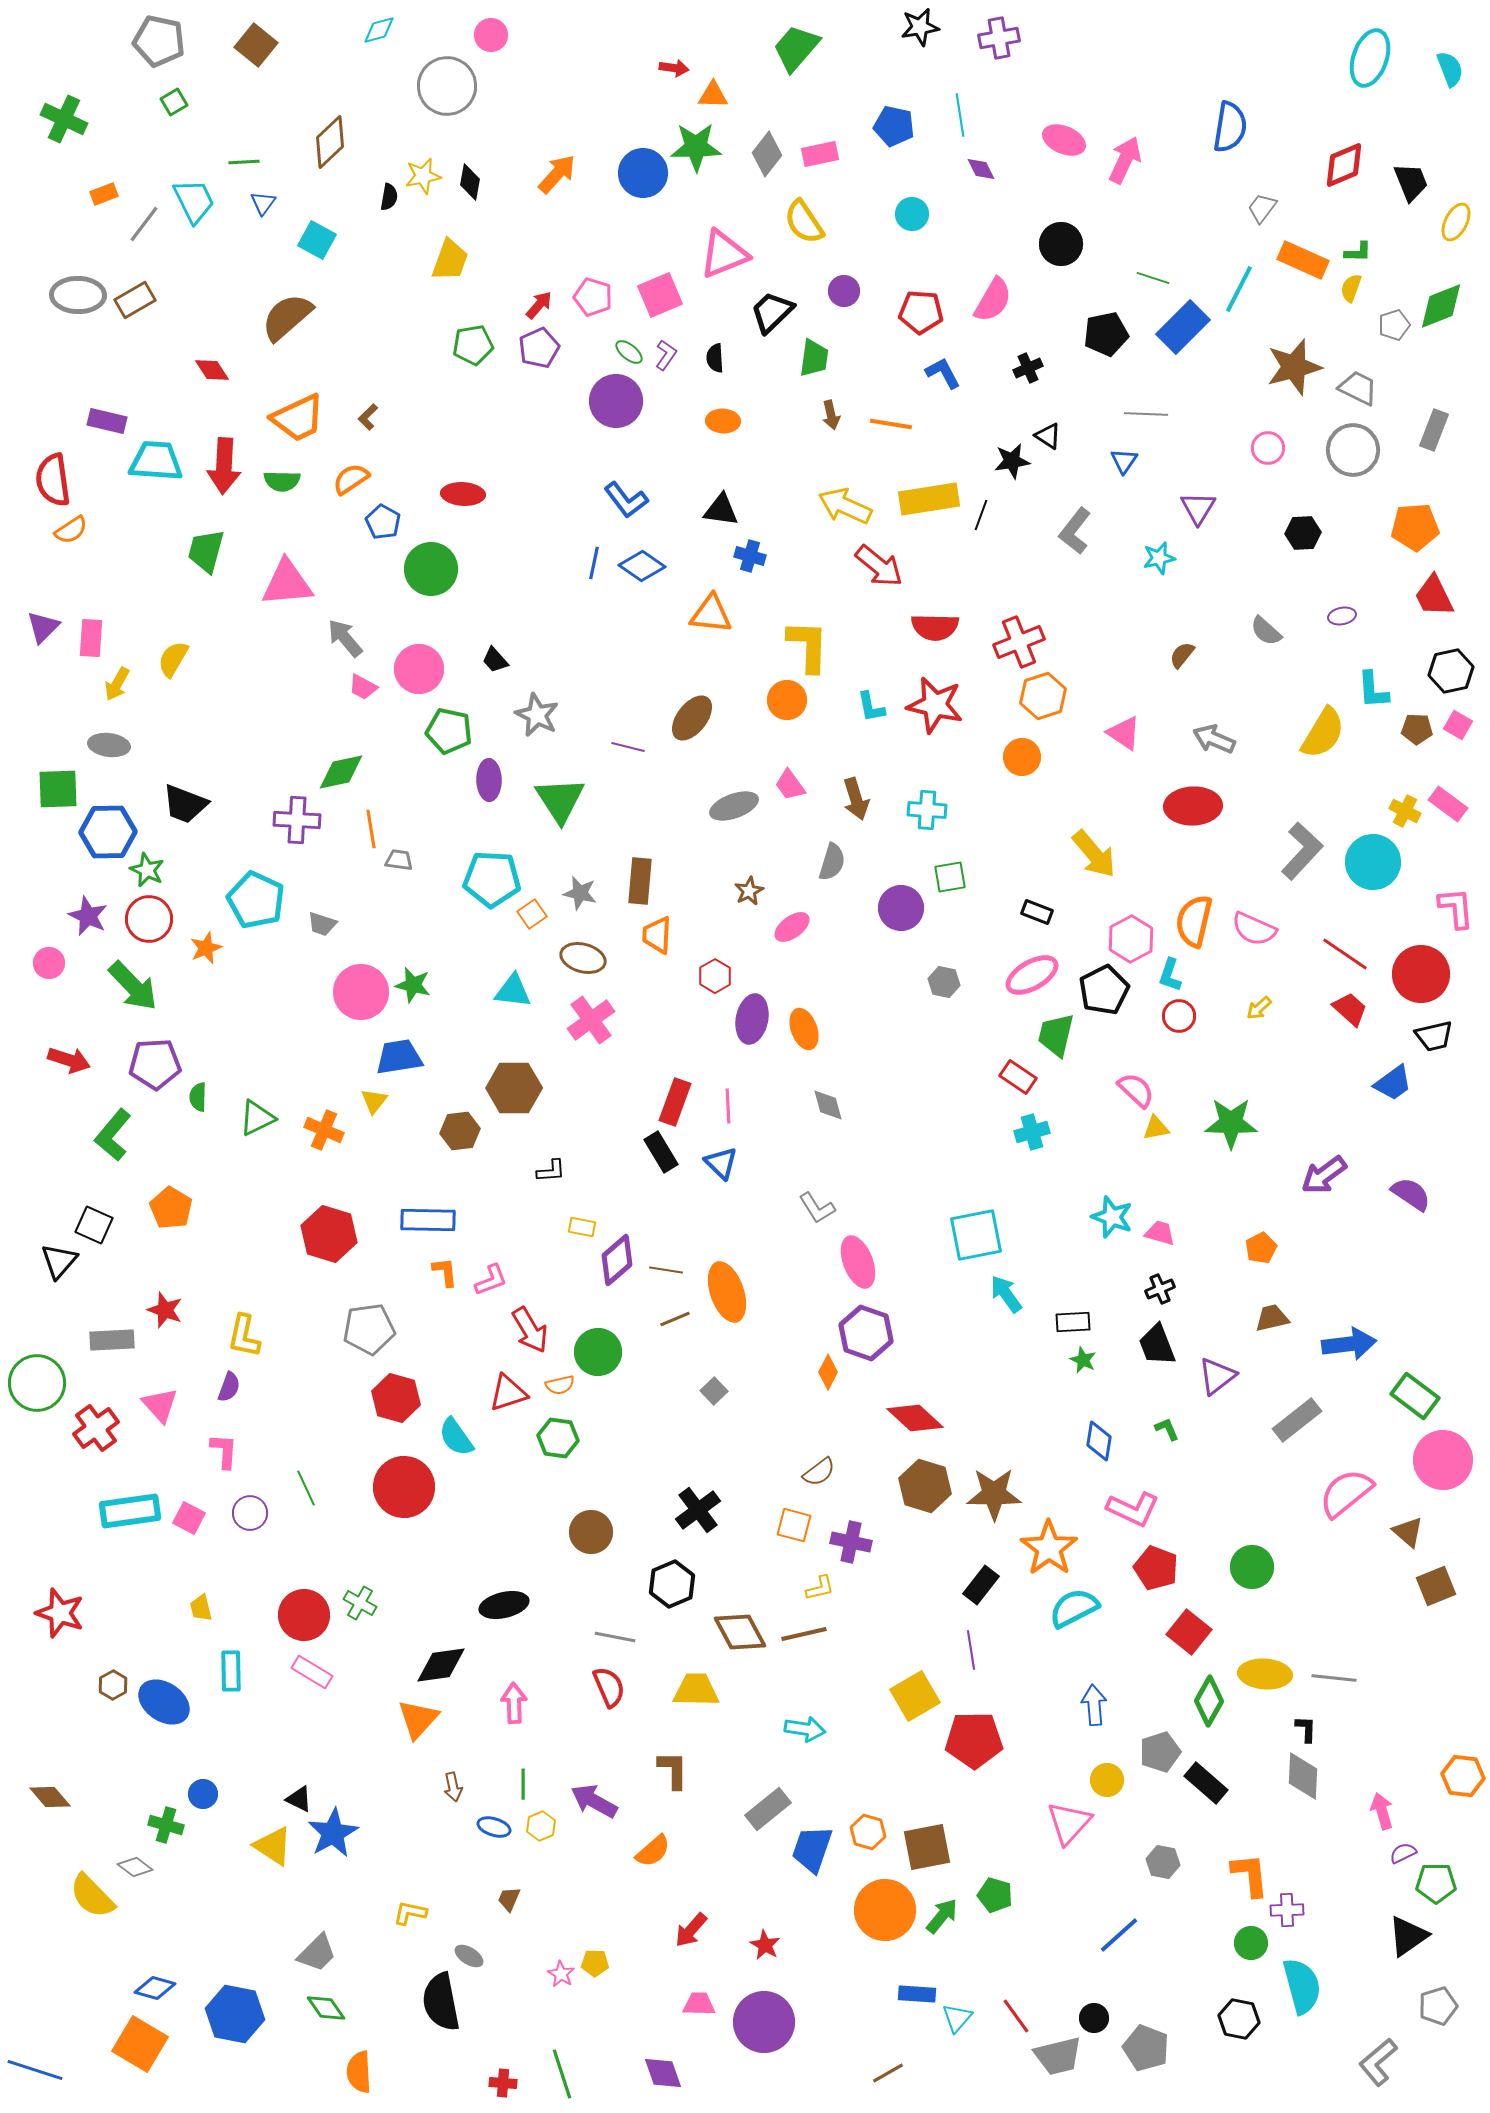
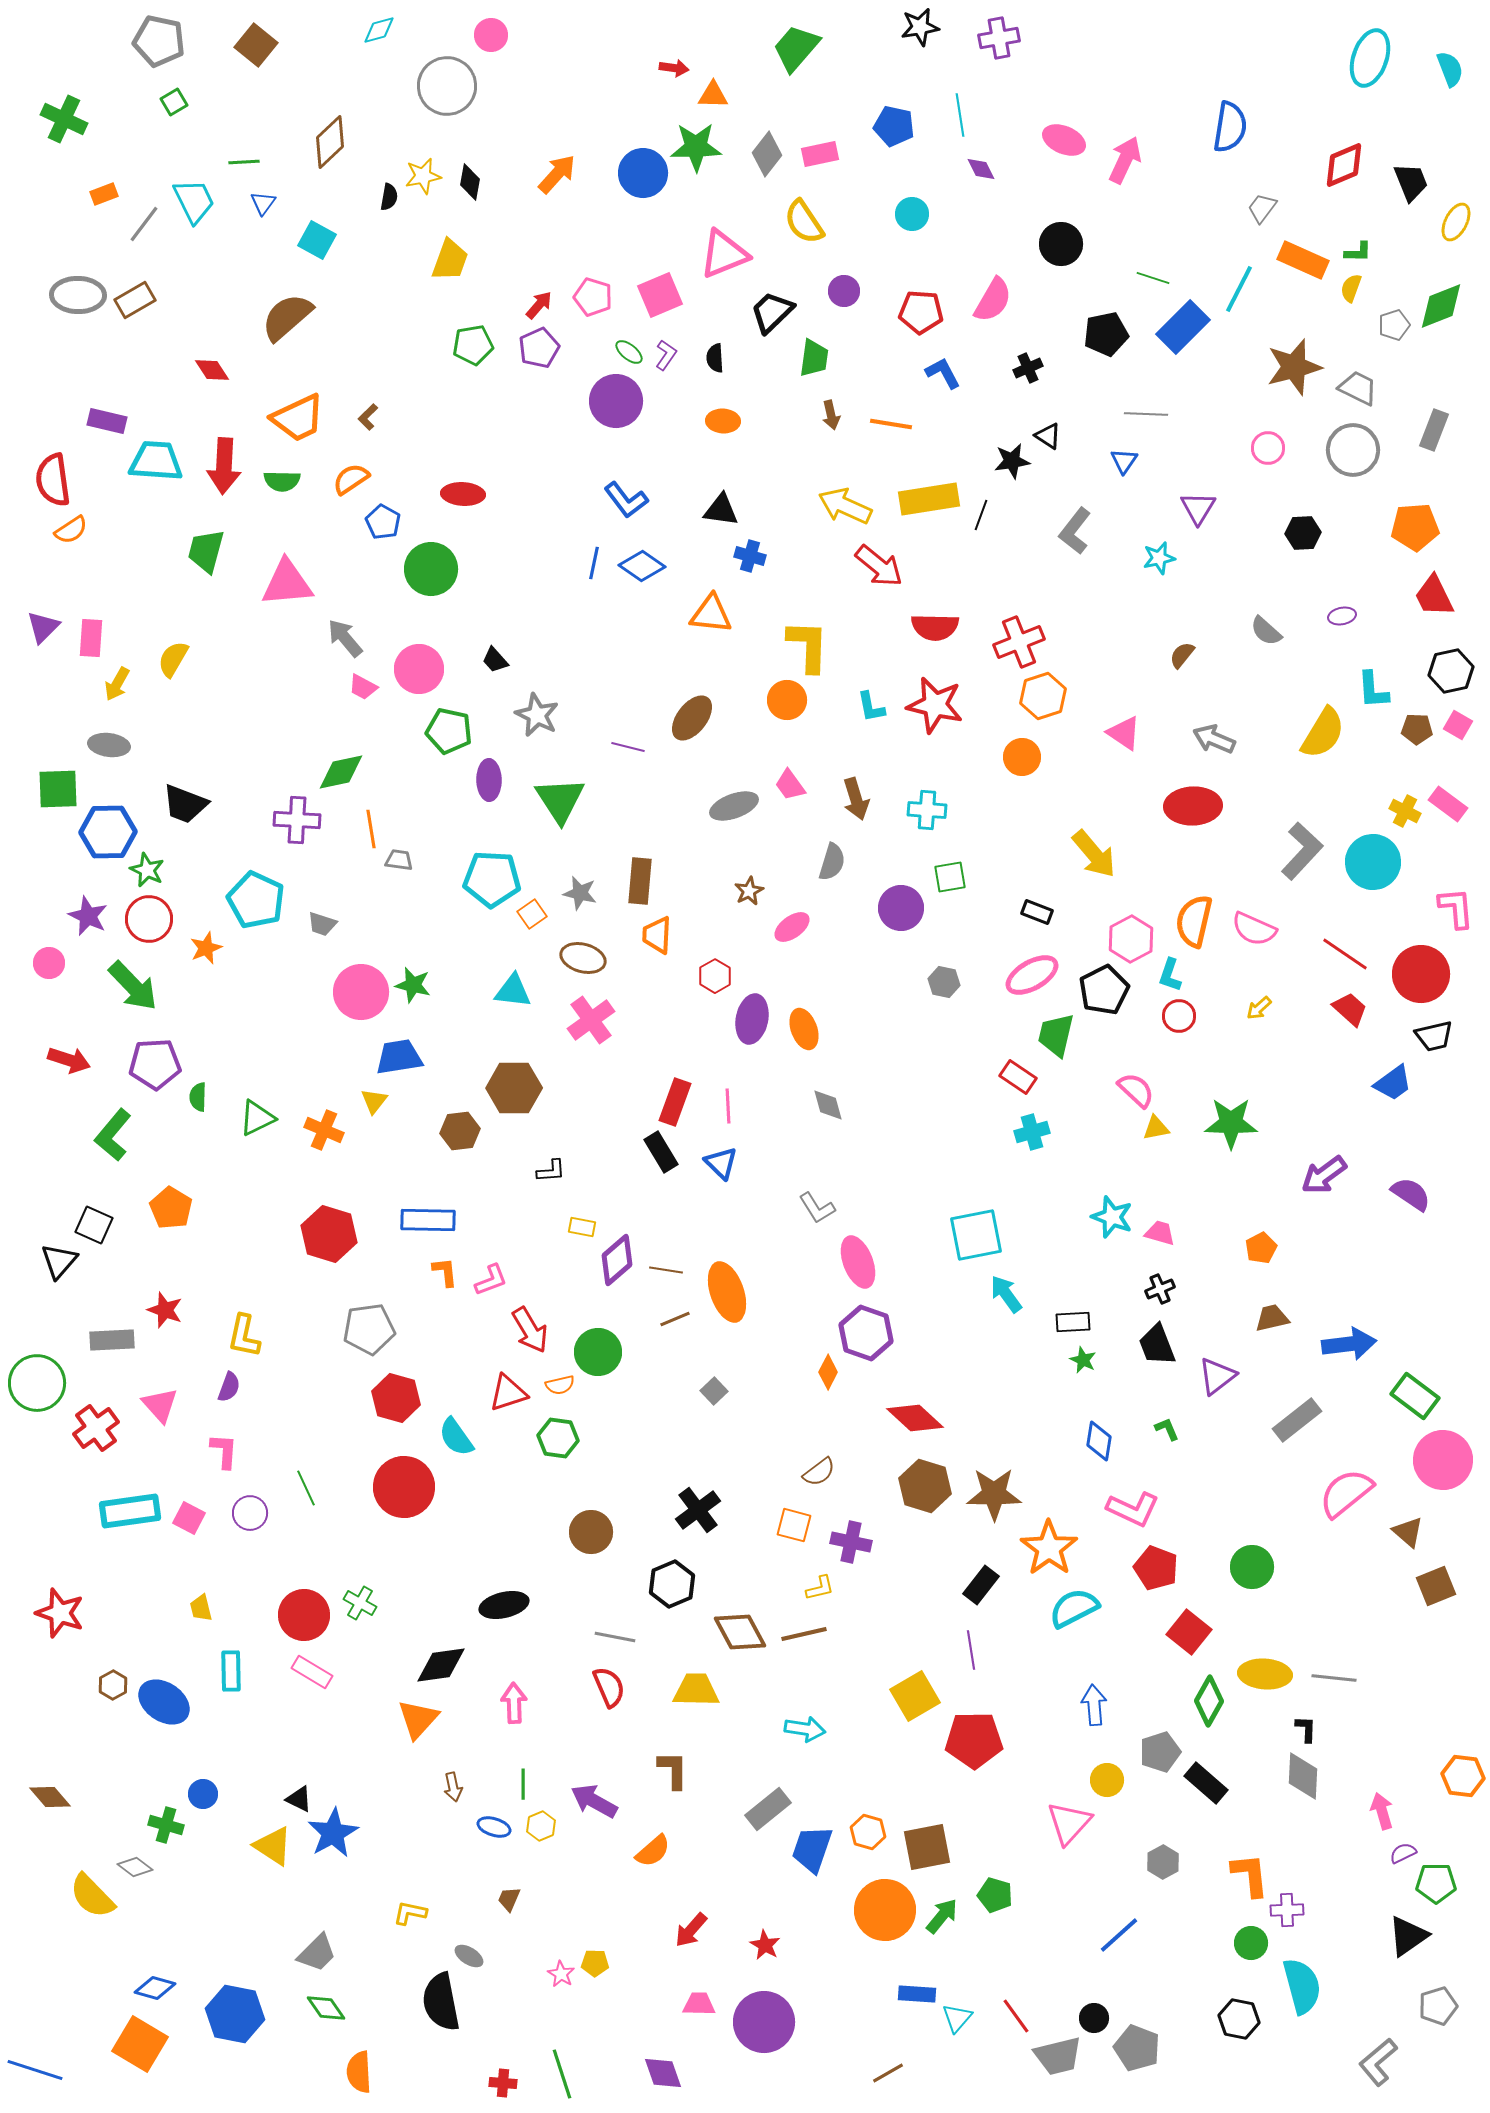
gray hexagon at (1163, 1862): rotated 20 degrees clockwise
gray pentagon at (1146, 2048): moved 9 px left
